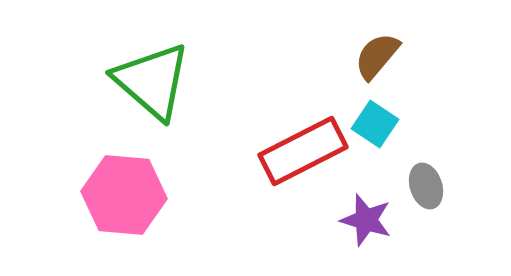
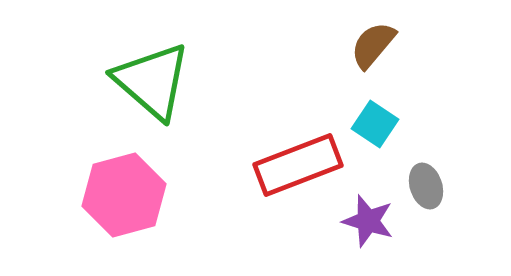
brown semicircle: moved 4 px left, 11 px up
red rectangle: moved 5 px left, 14 px down; rotated 6 degrees clockwise
pink hexagon: rotated 20 degrees counterclockwise
purple star: moved 2 px right, 1 px down
